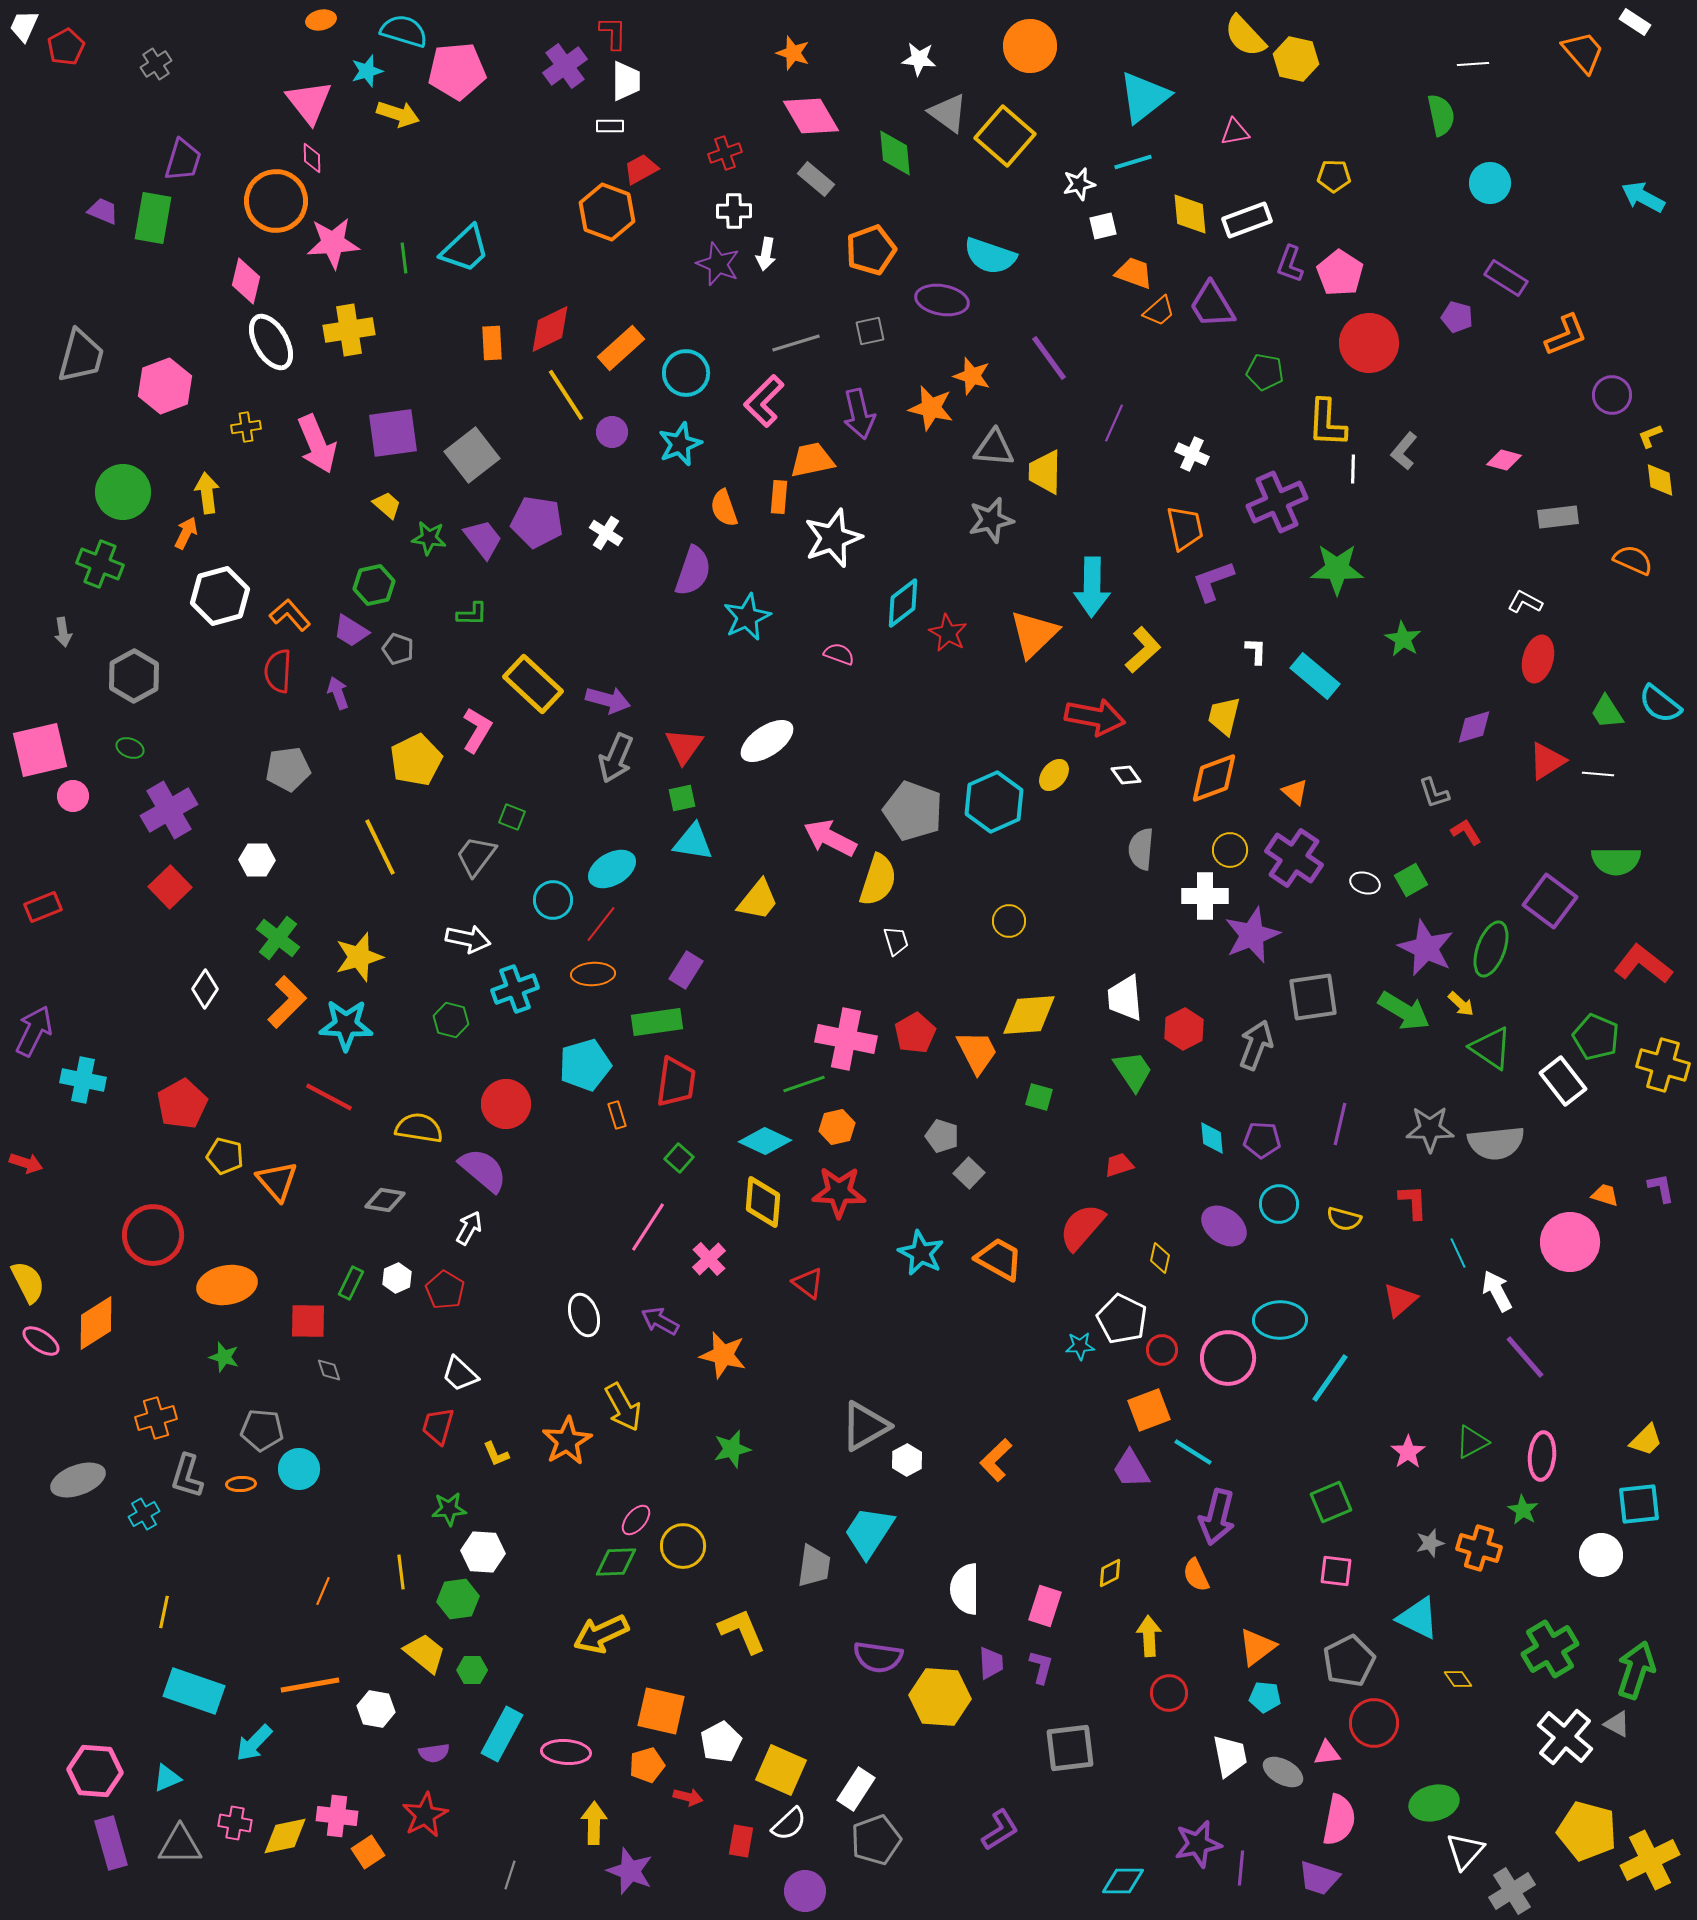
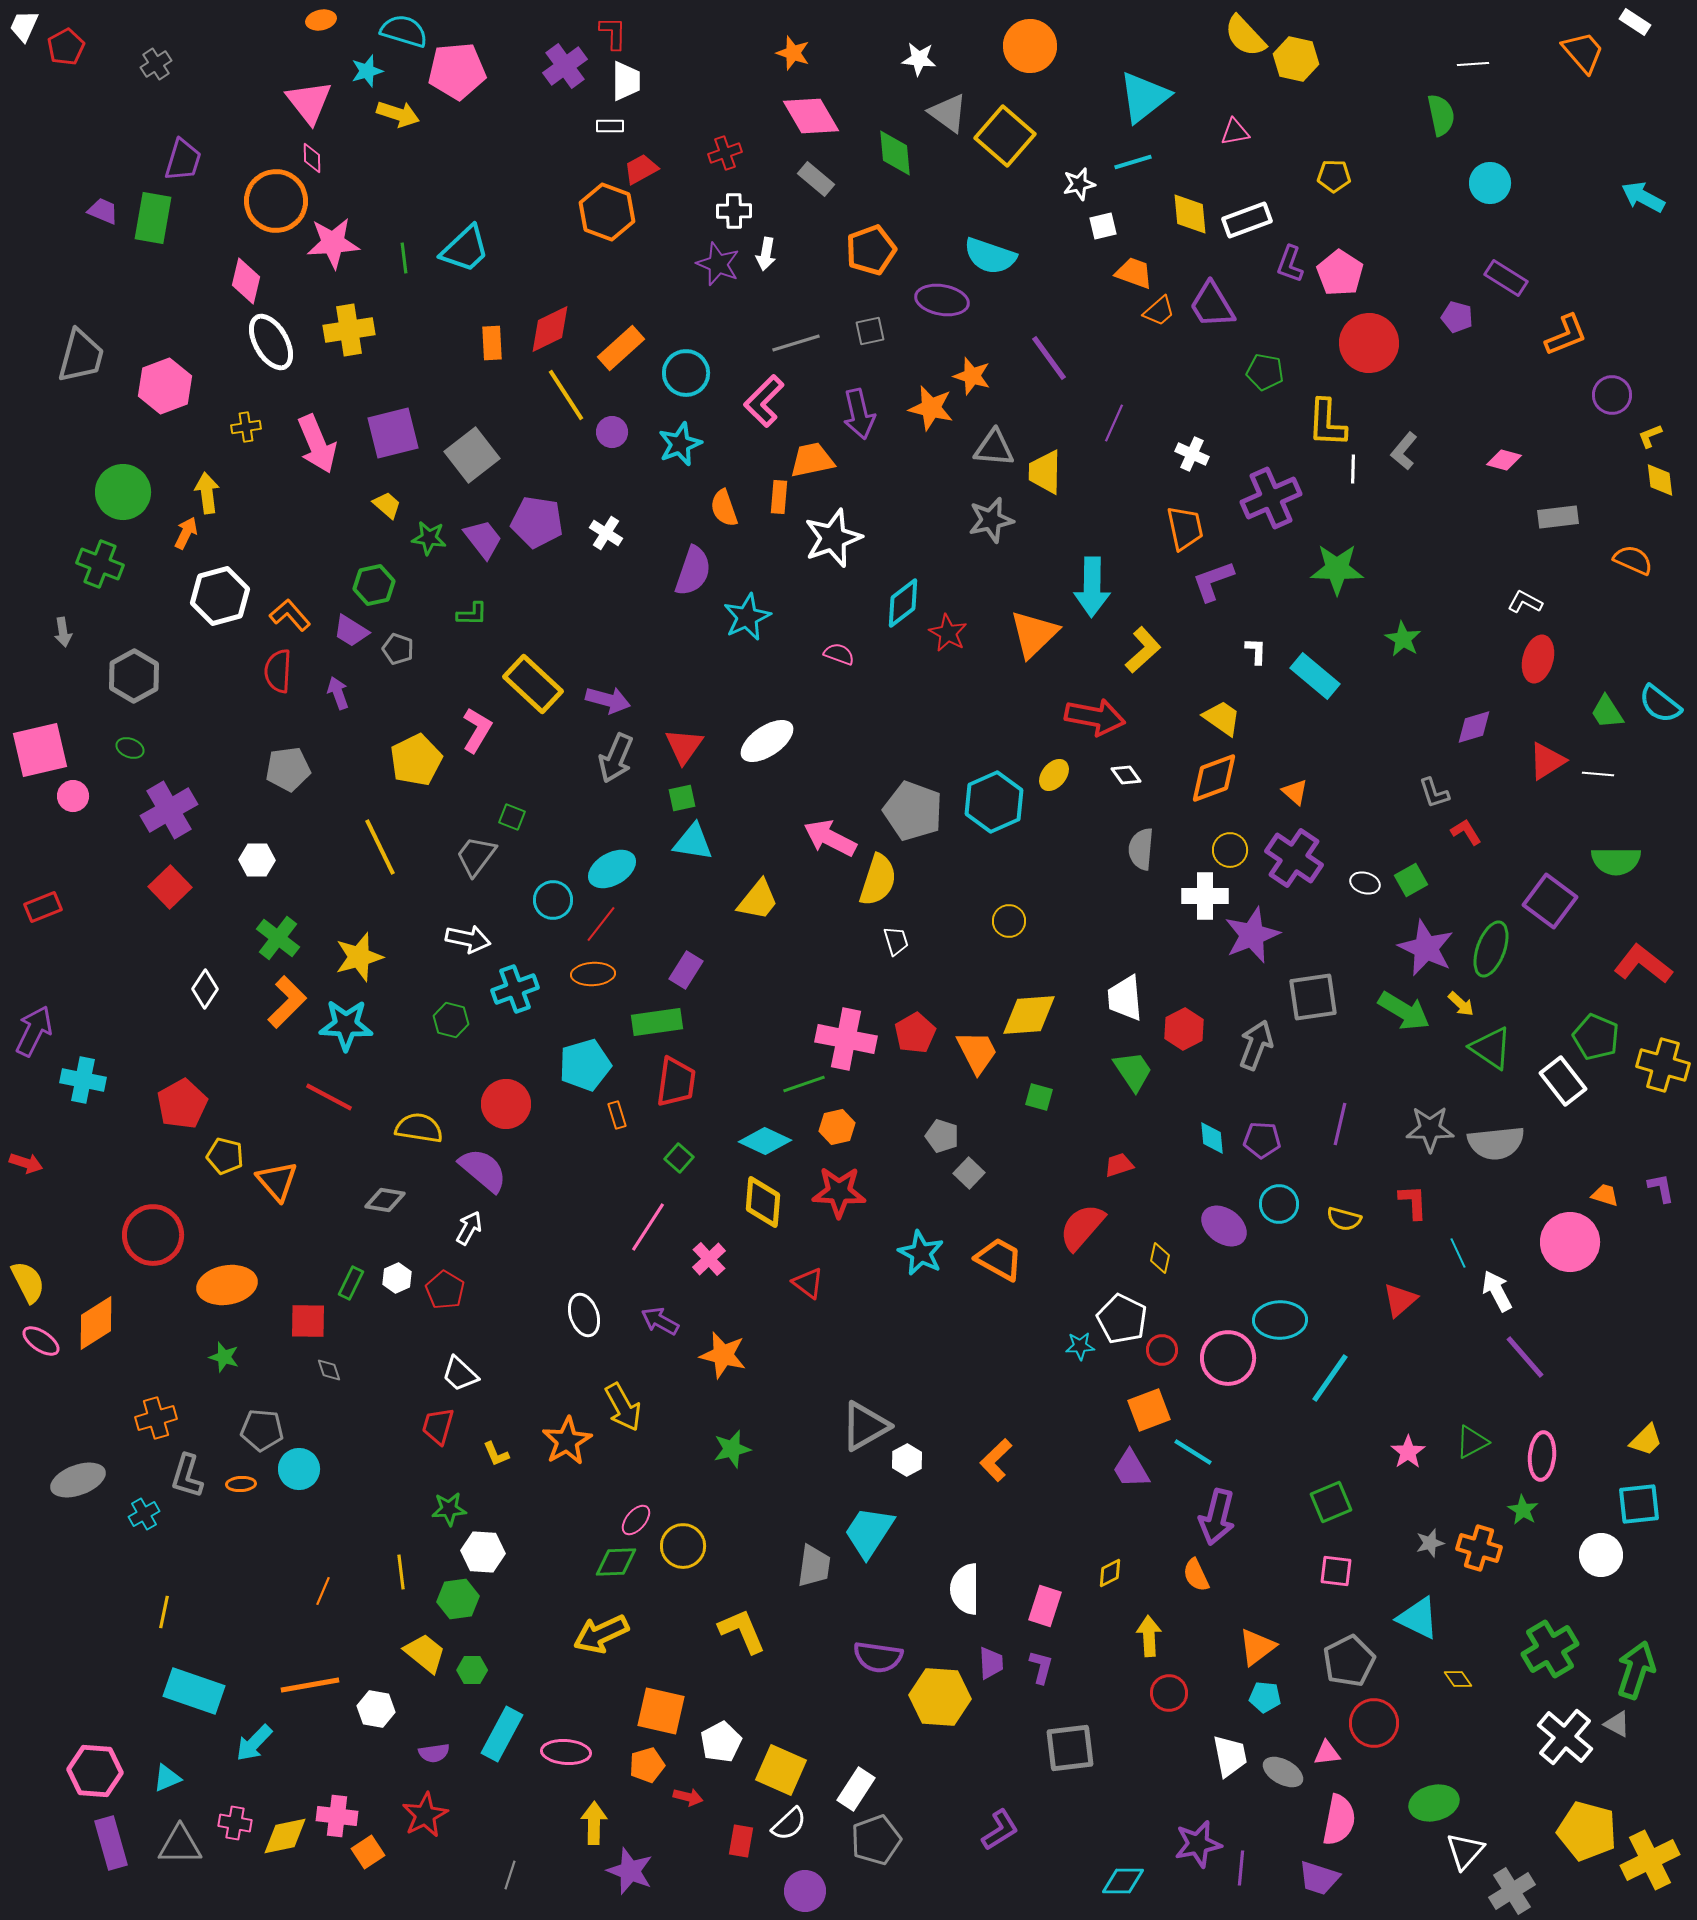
purple square at (393, 433): rotated 6 degrees counterclockwise
purple cross at (1277, 502): moved 6 px left, 4 px up
yellow trapezoid at (1224, 716): moved 2 px left, 2 px down; rotated 111 degrees clockwise
